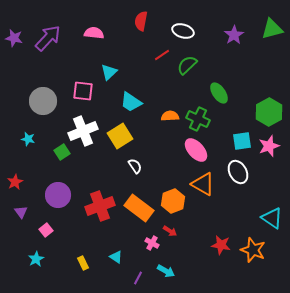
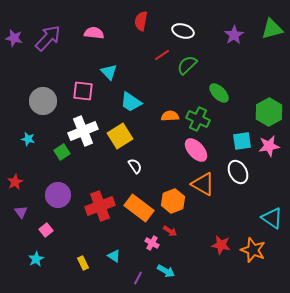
cyan triangle at (109, 72): rotated 30 degrees counterclockwise
green ellipse at (219, 93): rotated 10 degrees counterclockwise
pink star at (269, 146): rotated 10 degrees clockwise
cyan triangle at (116, 257): moved 2 px left, 1 px up
